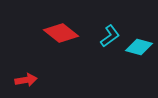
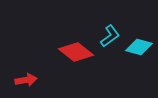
red diamond: moved 15 px right, 19 px down
